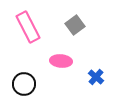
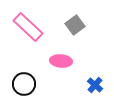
pink rectangle: rotated 20 degrees counterclockwise
blue cross: moved 1 px left, 8 px down
